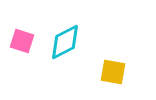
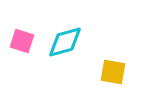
cyan diamond: rotated 12 degrees clockwise
